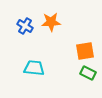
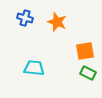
orange star: moved 6 px right; rotated 24 degrees clockwise
blue cross: moved 8 px up; rotated 14 degrees counterclockwise
